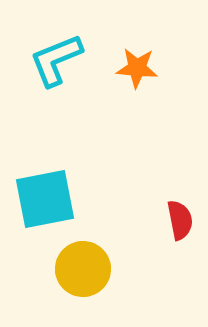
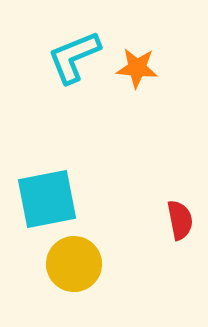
cyan L-shape: moved 18 px right, 3 px up
cyan square: moved 2 px right
yellow circle: moved 9 px left, 5 px up
